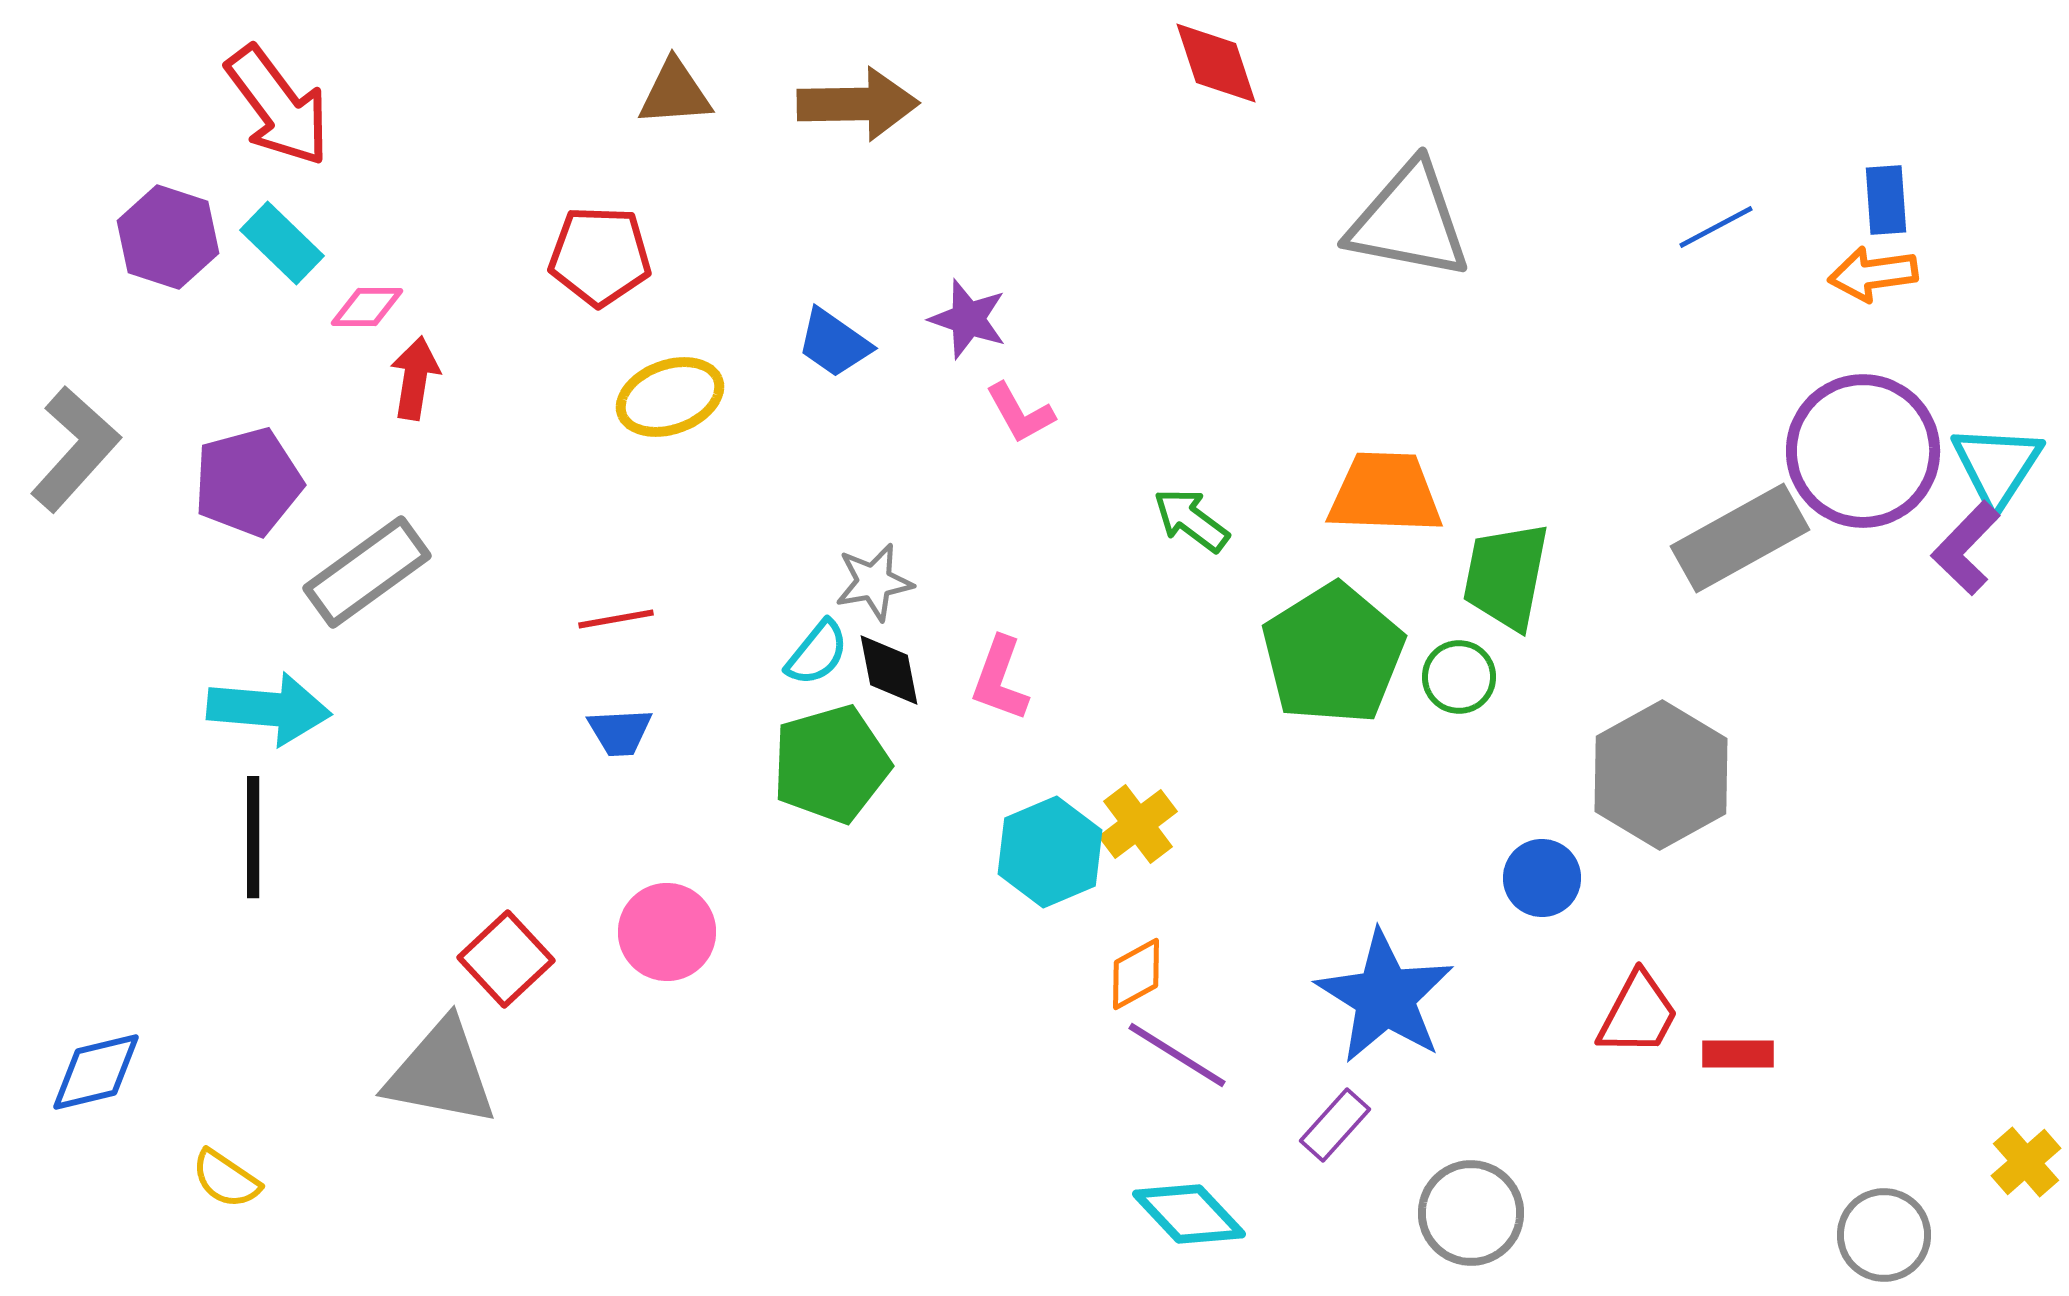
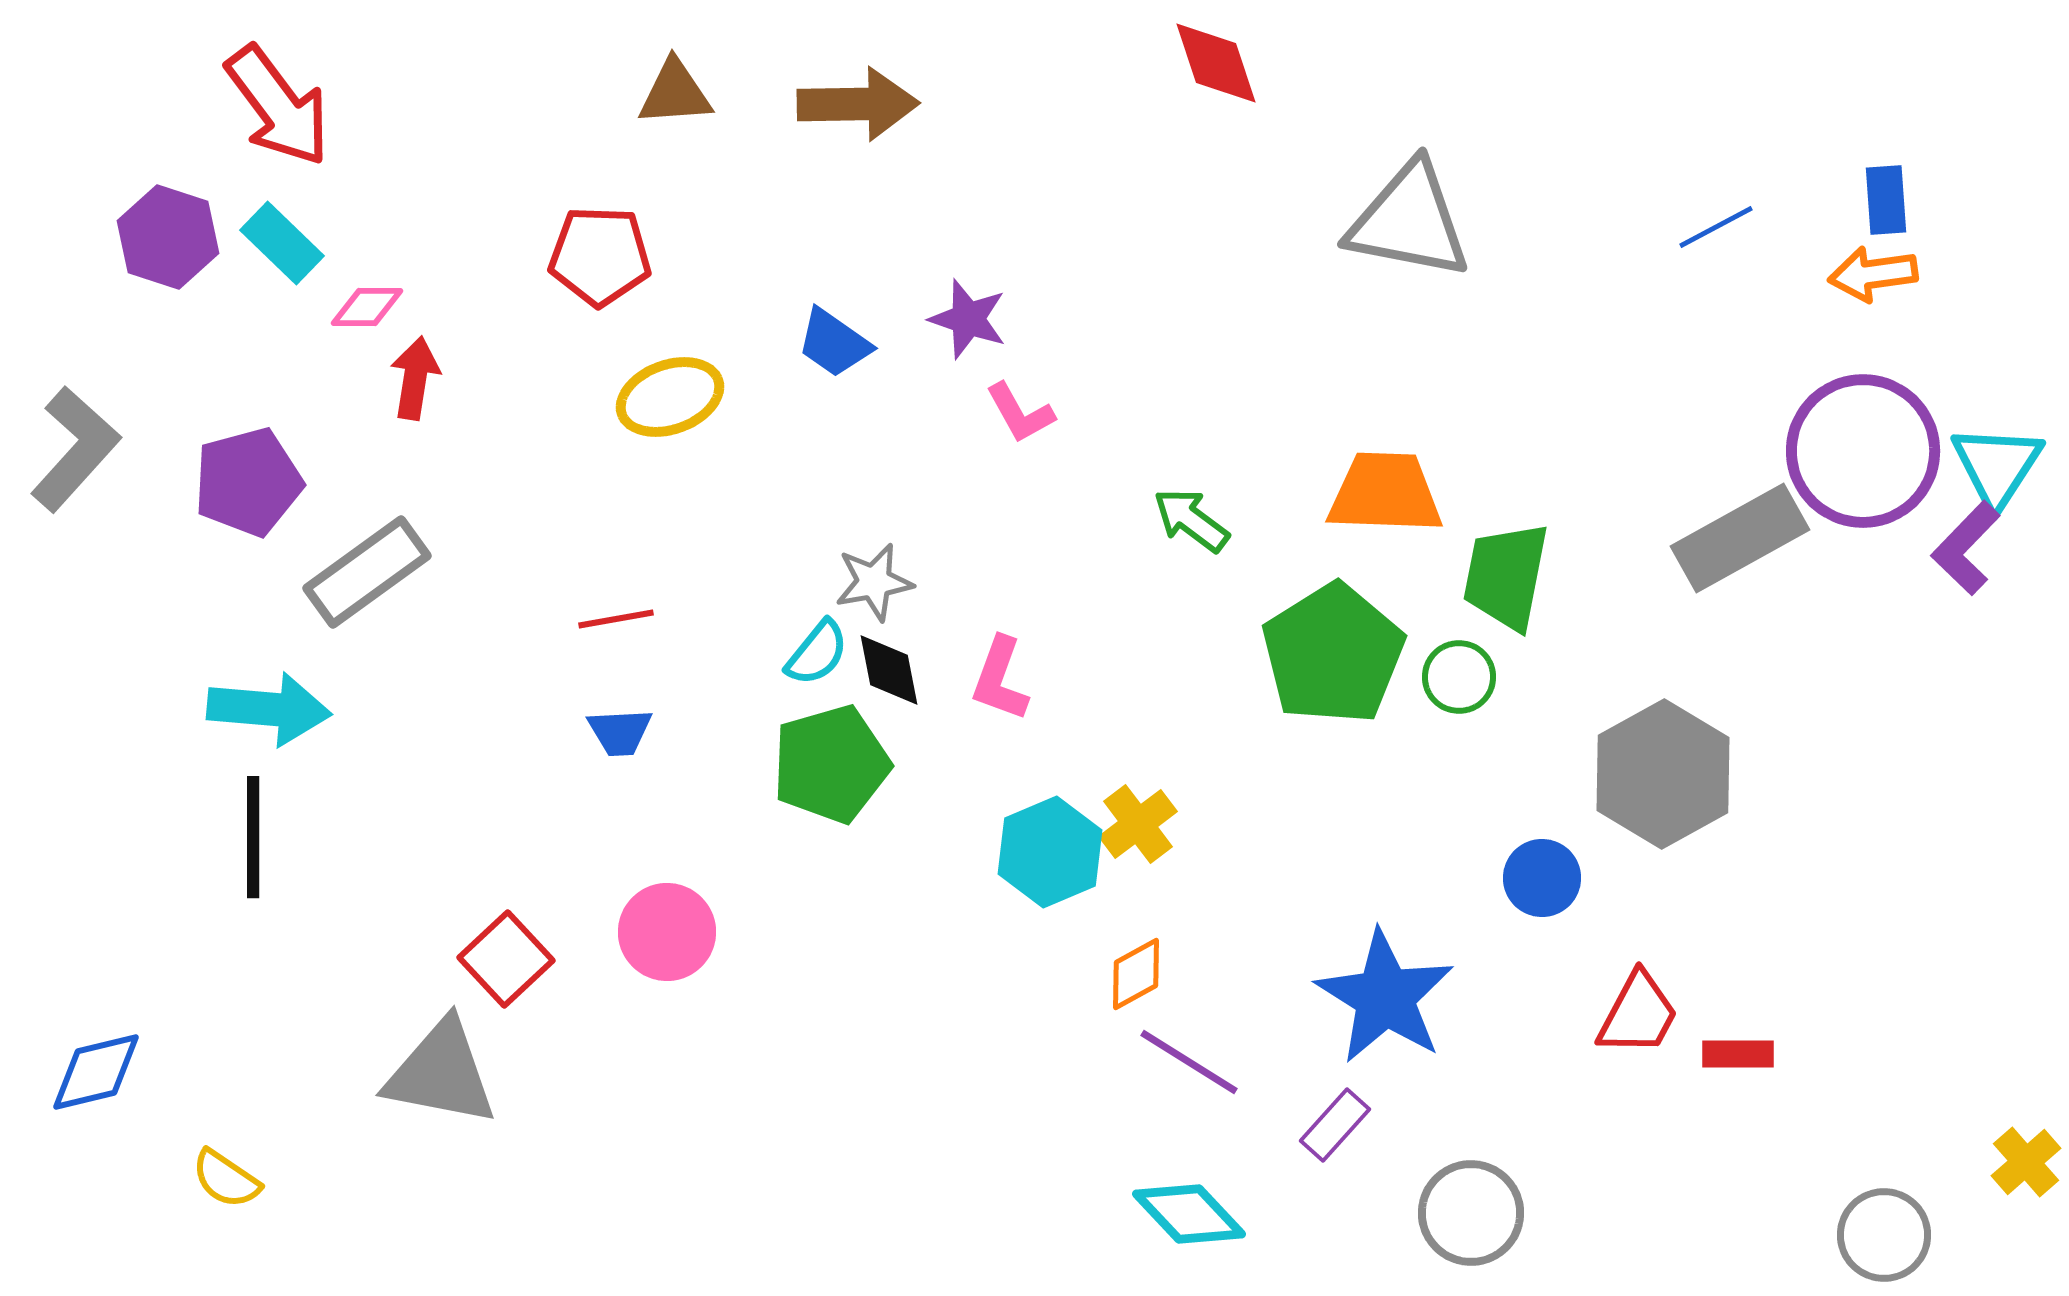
gray hexagon at (1661, 775): moved 2 px right, 1 px up
purple line at (1177, 1055): moved 12 px right, 7 px down
